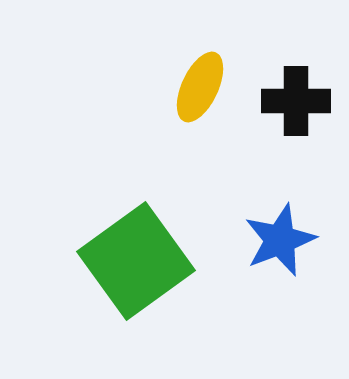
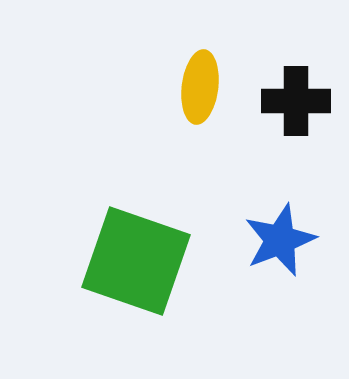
yellow ellipse: rotated 18 degrees counterclockwise
green square: rotated 35 degrees counterclockwise
